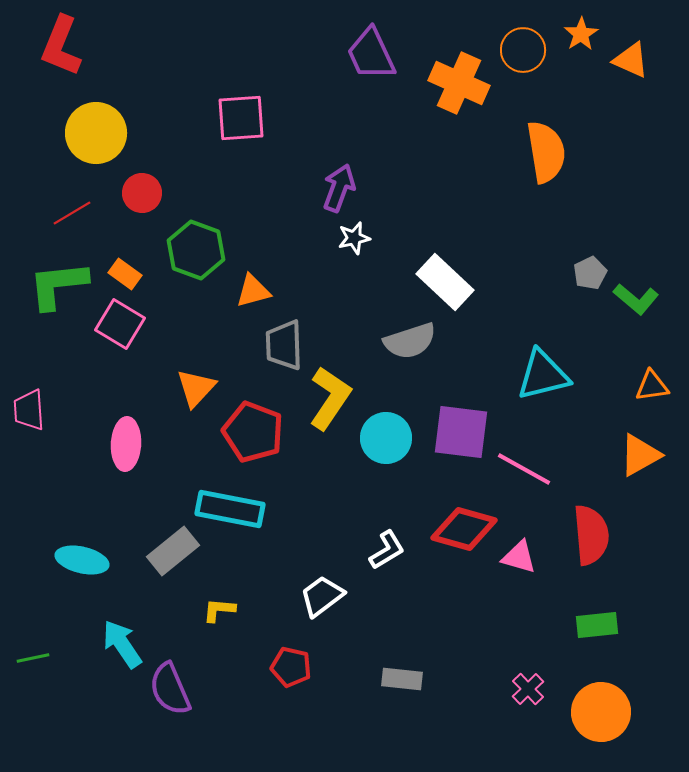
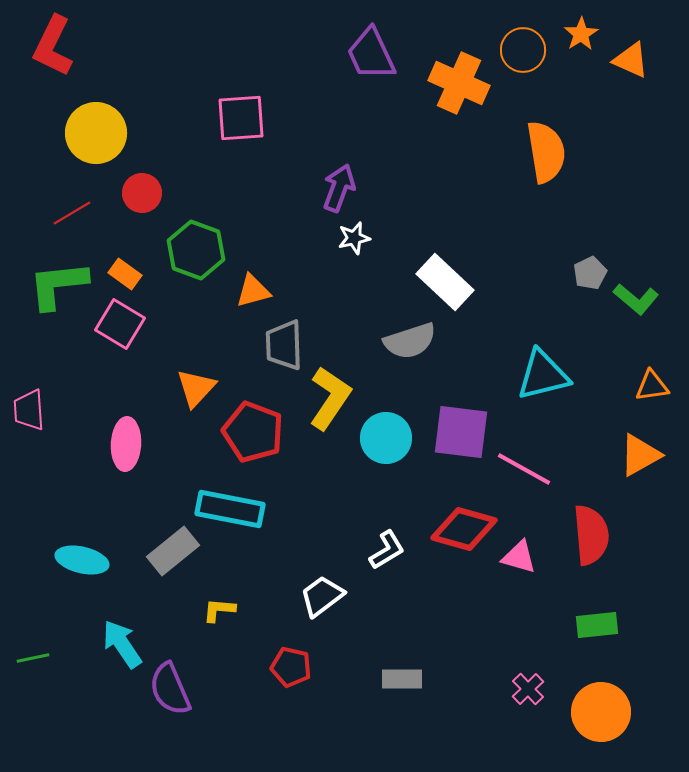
red L-shape at (61, 46): moved 8 px left; rotated 4 degrees clockwise
gray rectangle at (402, 679): rotated 6 degrees counterclockwise
